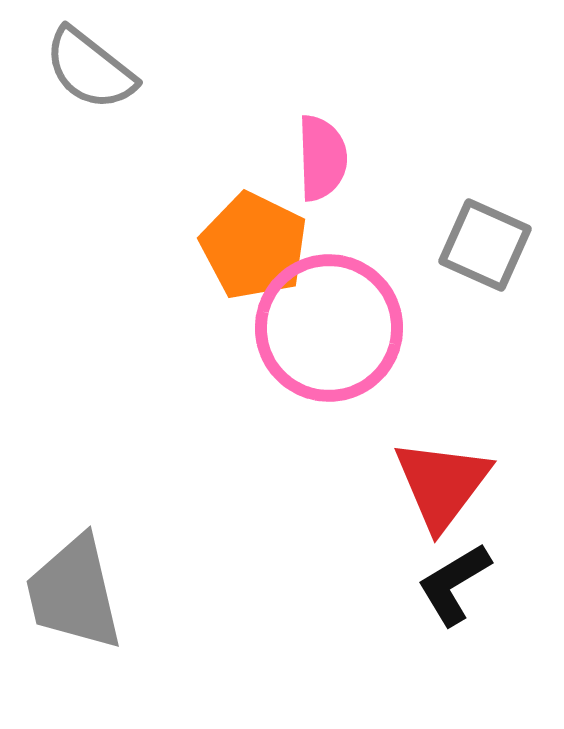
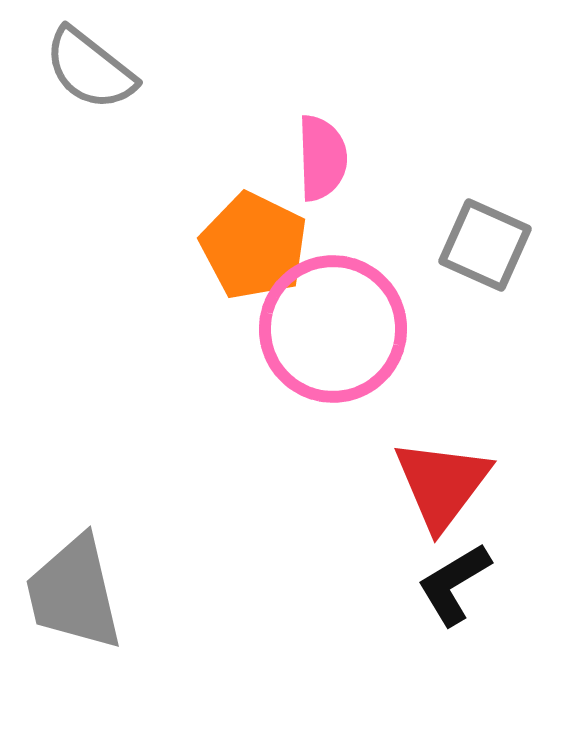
pink circle: moved 4 px right, 1 px down
